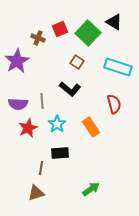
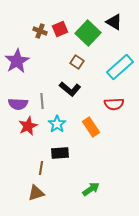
brown cross: moved 2 px right, 7 px up
cyan rectangle: moved 2 px right; rotated 60 degrees counterclockwise
red semicircle: rotated 102 degrees clockwise
red star: moved 2 px up
